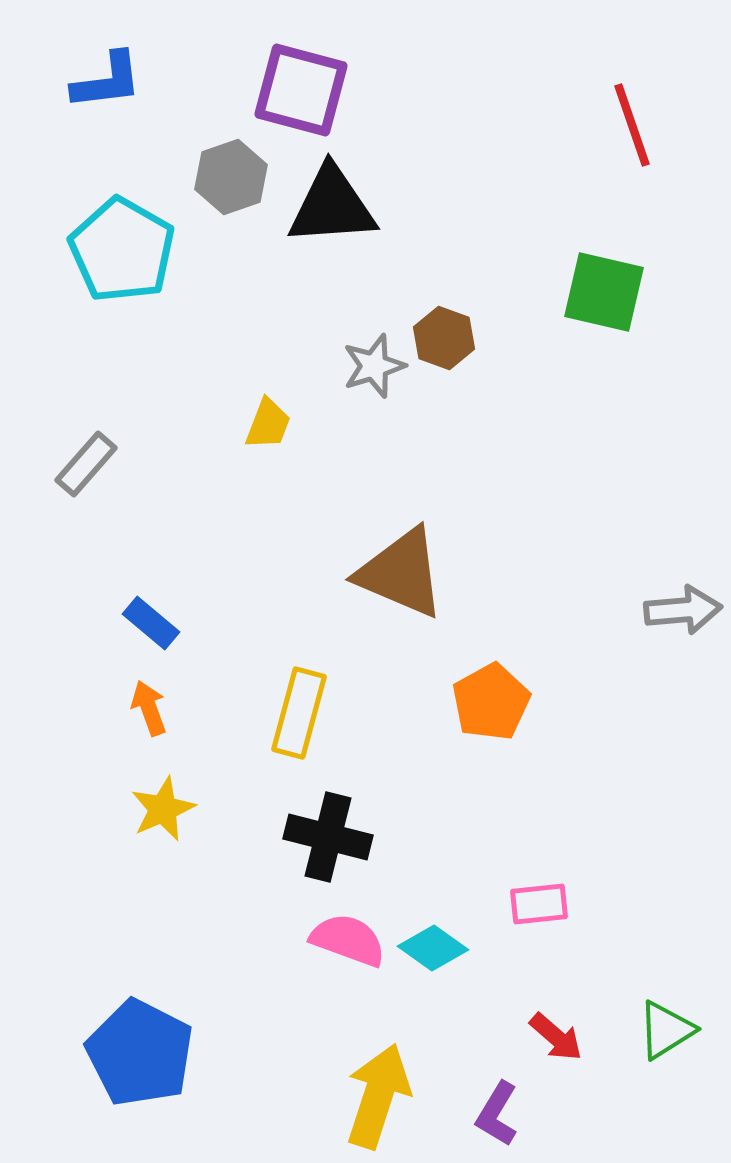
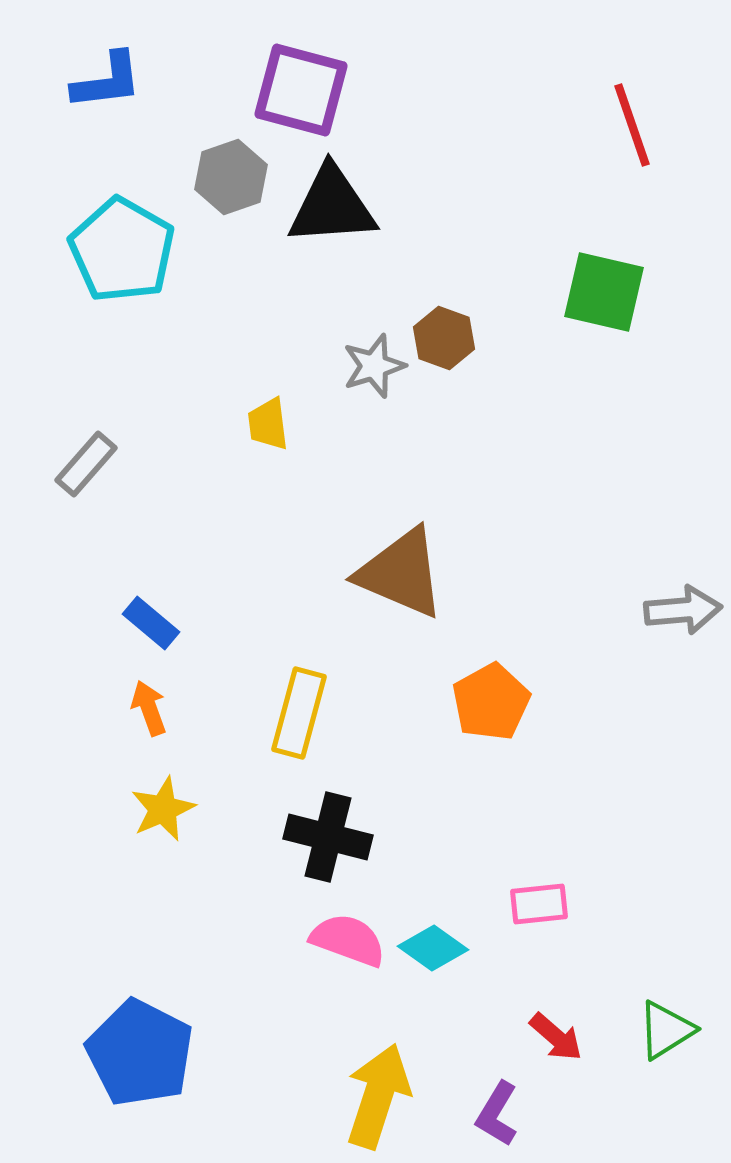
yellow trapezoid: rotated 152 degrees clockwise
